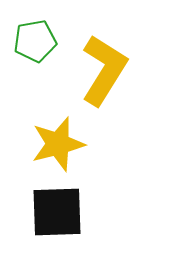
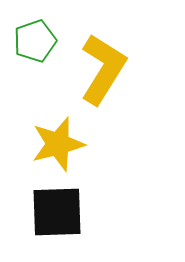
green pentagon: rotated 9 degrees counterclockwise
yellow L-shape: moved 1 px left, 1 px up
